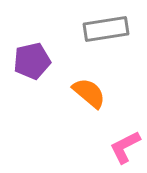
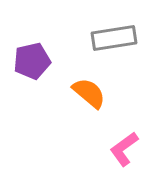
gray rectangle: moved 8 px right, 9 px down
pink L-shape: moved 1 px left, 2 px down; rotated 9 degrees counterclockwise
